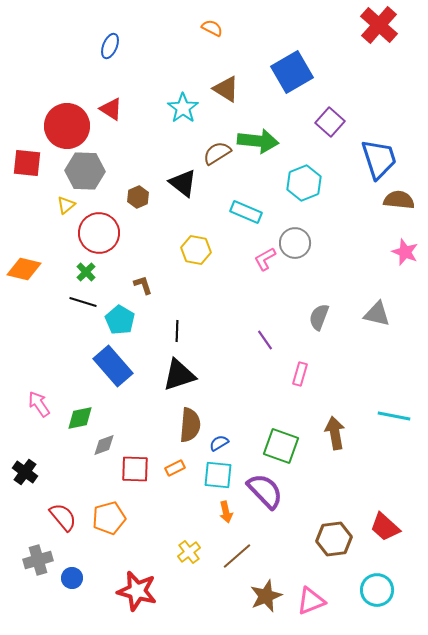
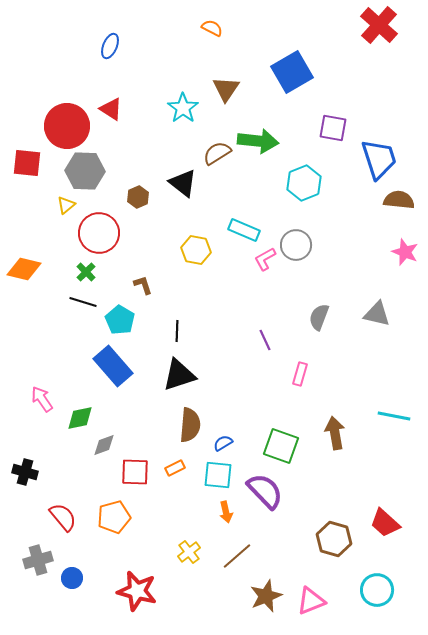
brown triangle at (226, 89): rotated 32 degrees clockwise
purple square at (330, 122): moved 3 px right, 6 px down; rotated 32 degrees counterclockwise
cyan rectangle at (246, 212): moved 2 px left, 18 px down
gray circle at (295, 243): moved 1 px right, 2 px down
purple line at (265, 340): rotated 10 degrees clockwise
pink arrow at (39, 404): moved 3 px right, 5 px up
blue semicircle at (219, 443): moved 4 px right
red square at (135, 469): moved 3 px down
black cross at (25, 472): rotated 20 degrees counterclockwise
orange pentagon at (109, 518): moved 5 px right, 1 px up
red trapezoid at (385, 527): moved 4 px up
brown hexagon at (334, 539): rotated 24 degrees clockwise
